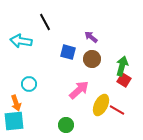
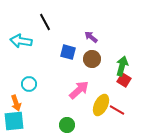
green circle: moved 1 px right
